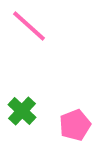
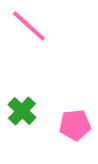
pink pentagon: rotated 16 degrees clockwise
